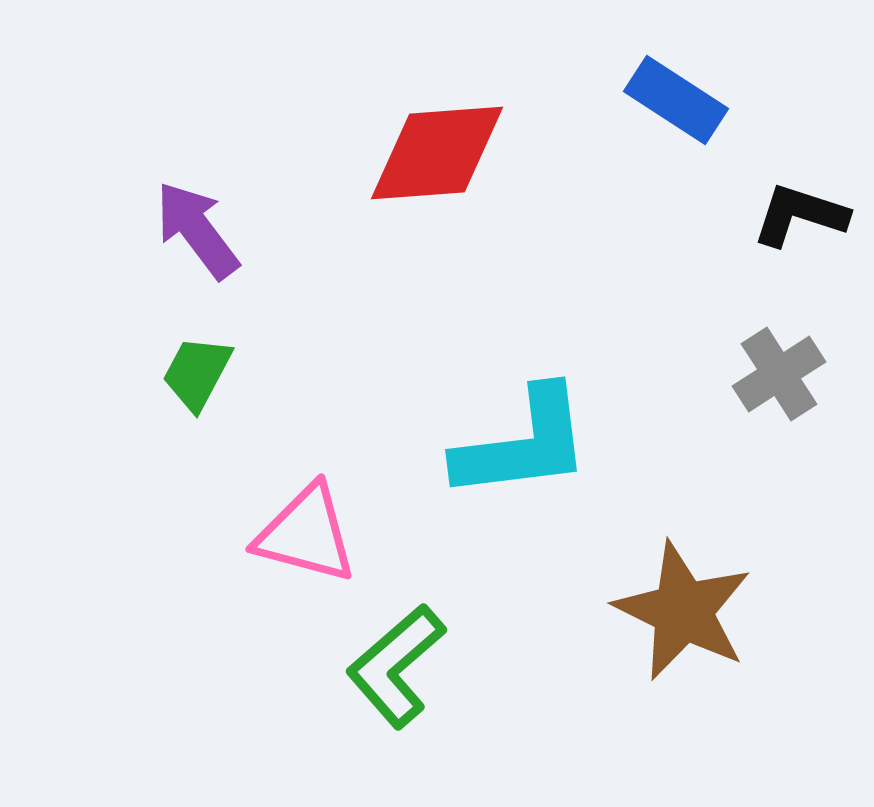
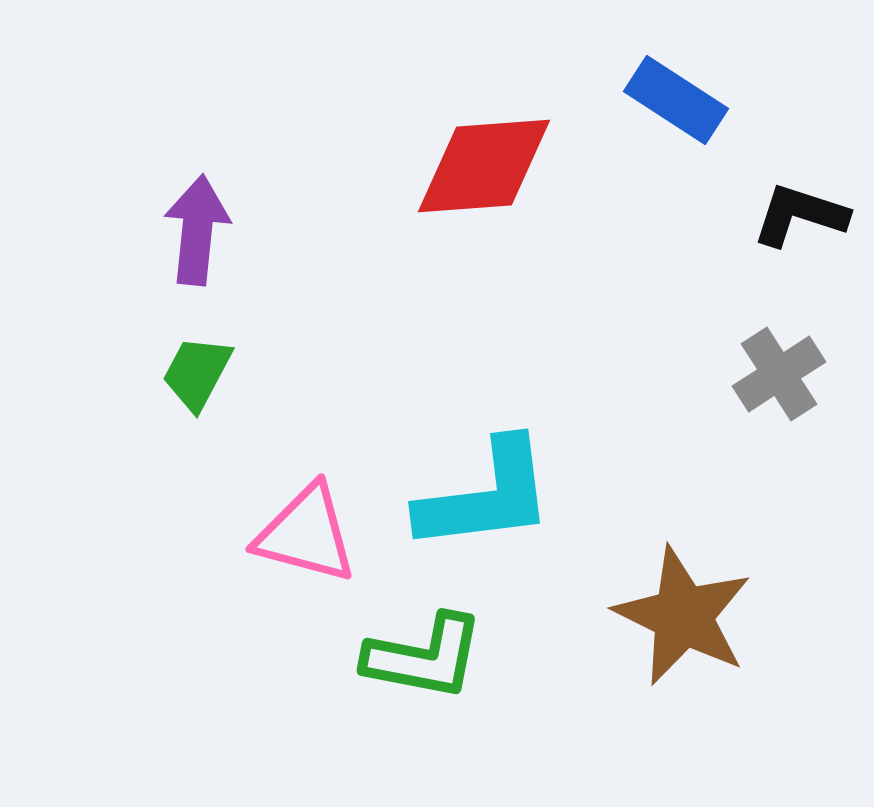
red diamond: moved 47 px right, 13 px down
purple arrow: rotated 43 degrees clockwise
cyan L-shape: moved 37 px left, 52 px down
brown star: moved 5 px down
green L-shape: moved 28 px right, 9 px up; rotated 128 degrees counterclockwise
